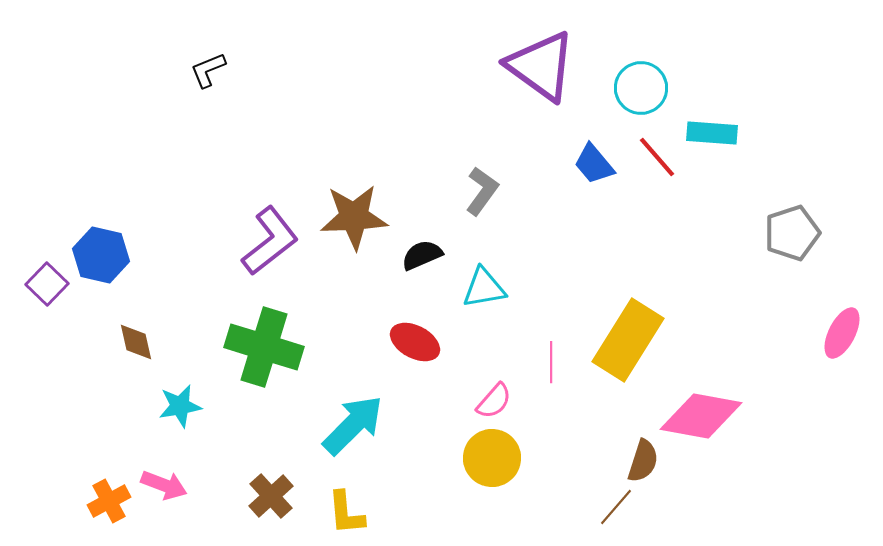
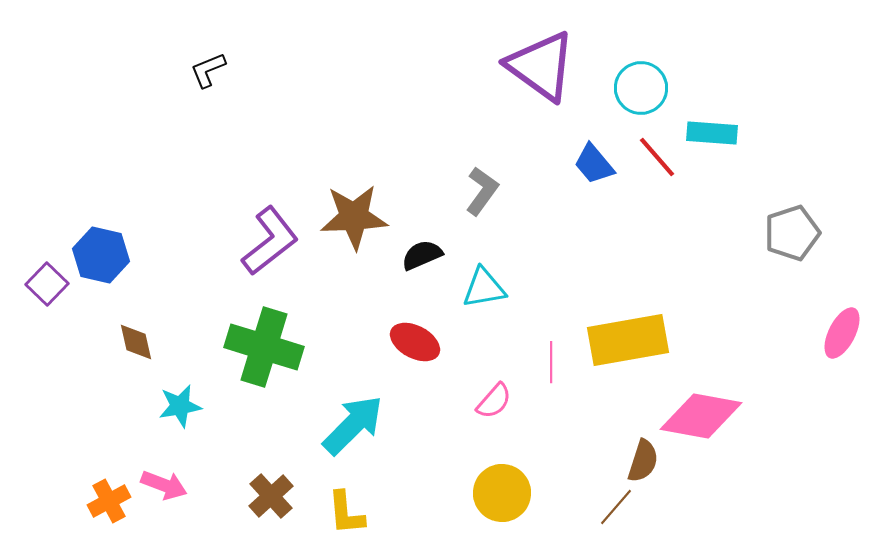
yellow rectangle: rotated 48 degrees clockwise
yellow circle: moved 10 px right, 35 px down
